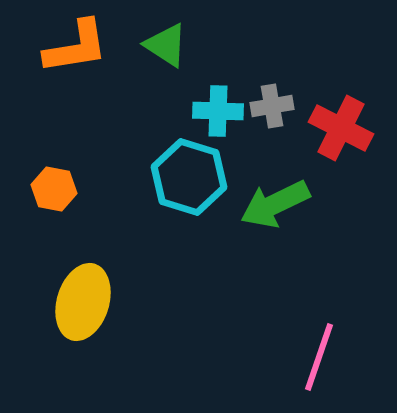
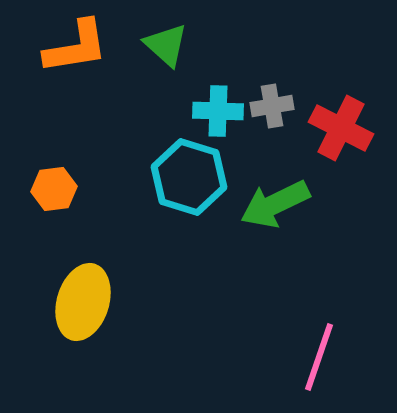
green triangle: rotated 9 degrees clockwise
orange hexagon: rotated 18 degrees counterclockwise
